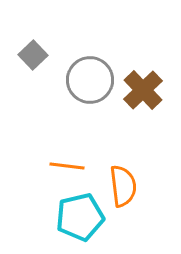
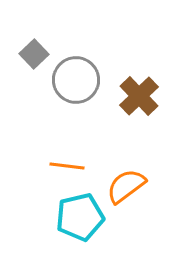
gray square: moved 1 px right, 1 px up
gray circle: moved 14 px left
brown cross: moved 4 px left, 6 px down
orange semicircle: moved 3 px right; rotated 120 degrees counterclockwise
